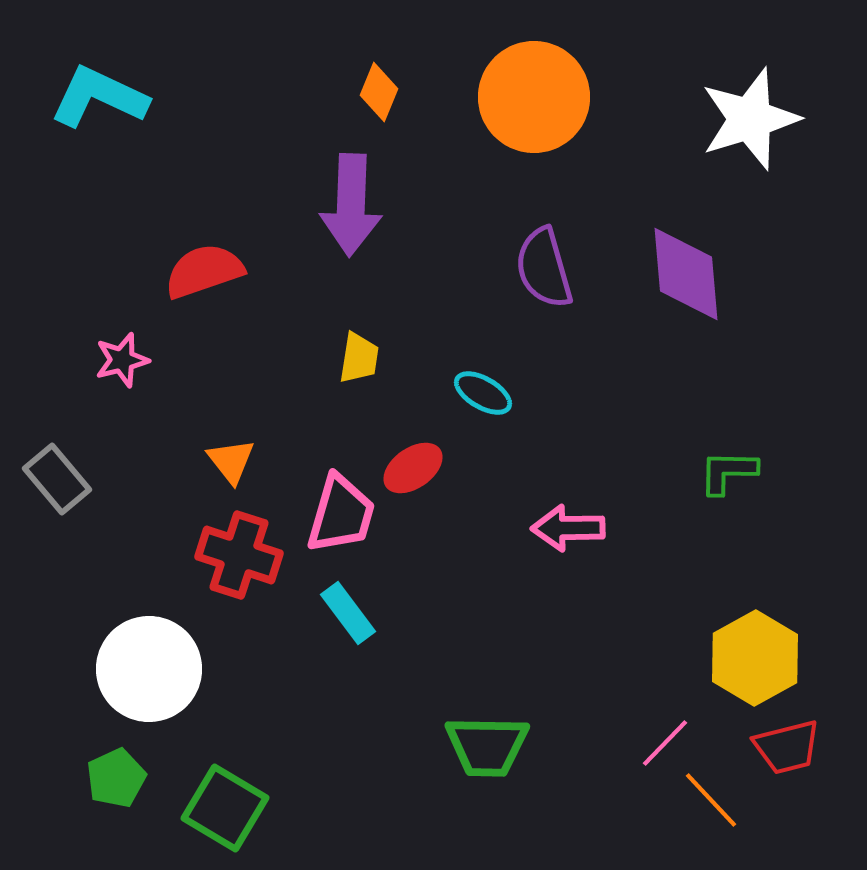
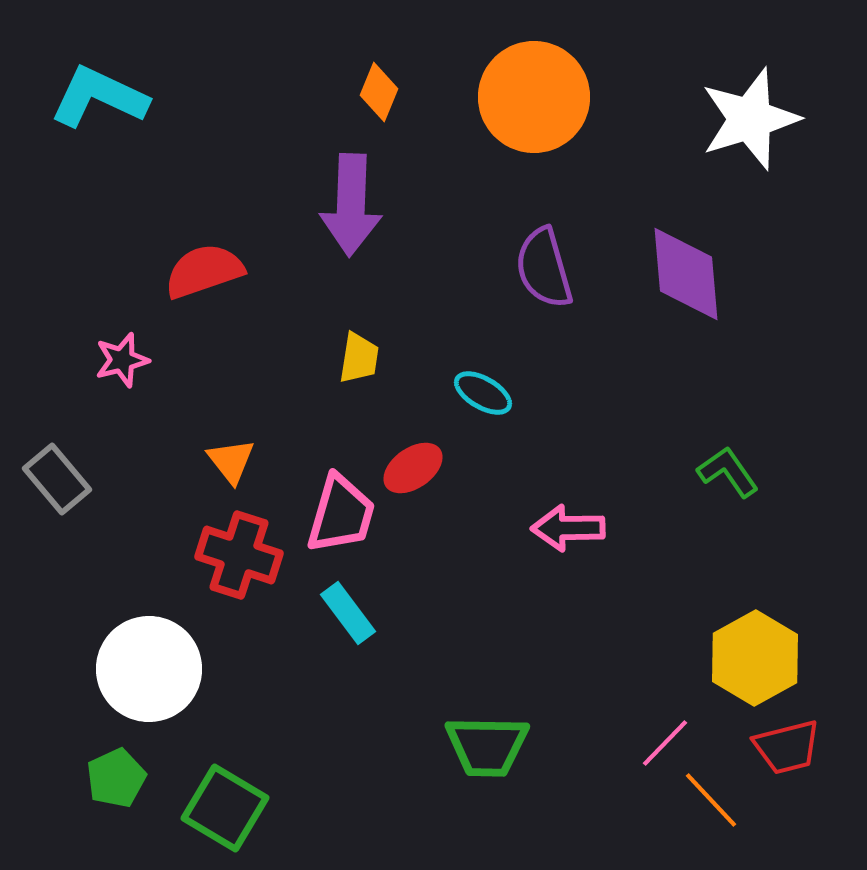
green L-shape: rotated 54 degrees clockwise
